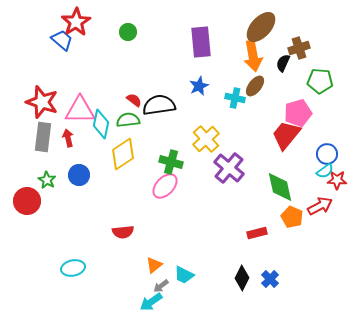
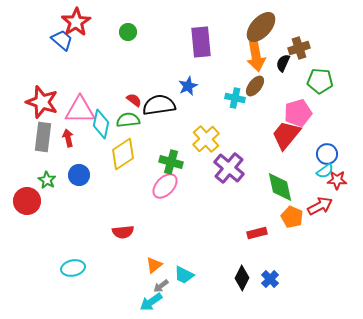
orange arrow at (253, 56): moved 3 px right
blue star at (199, 86): moved 11 px left
